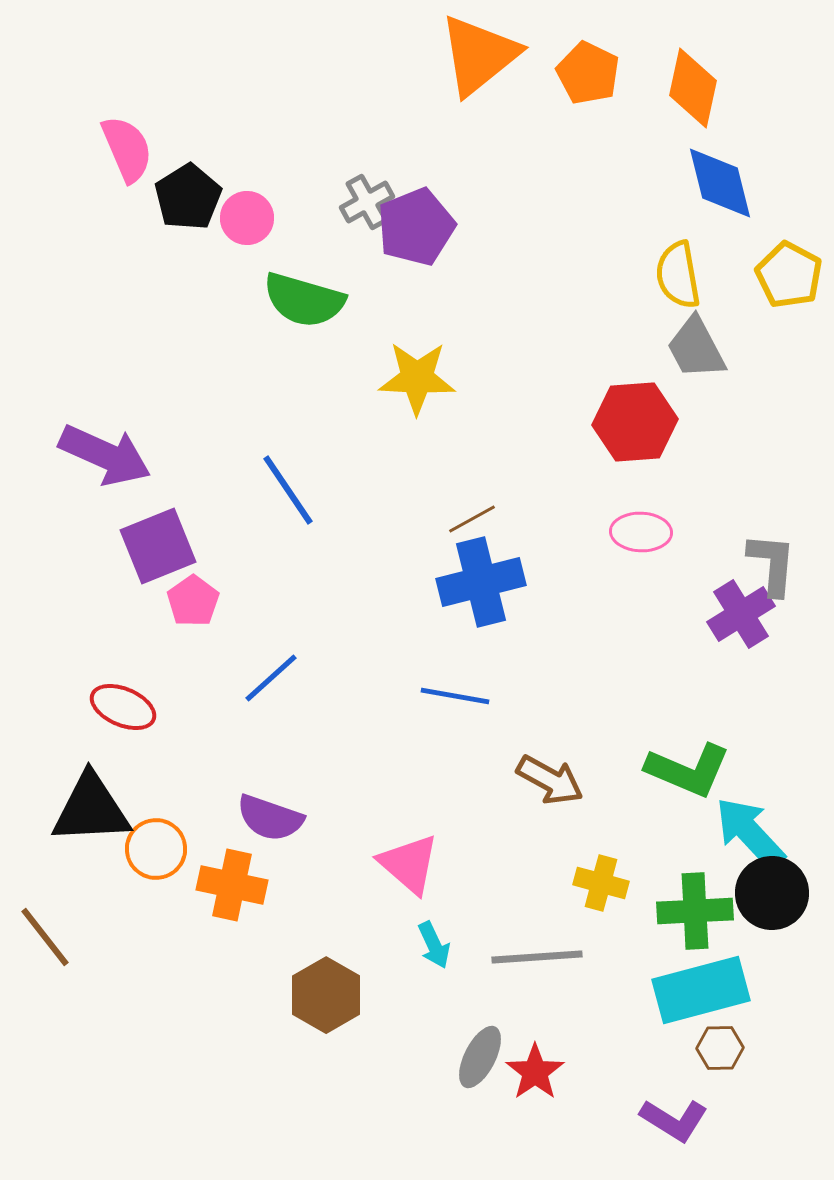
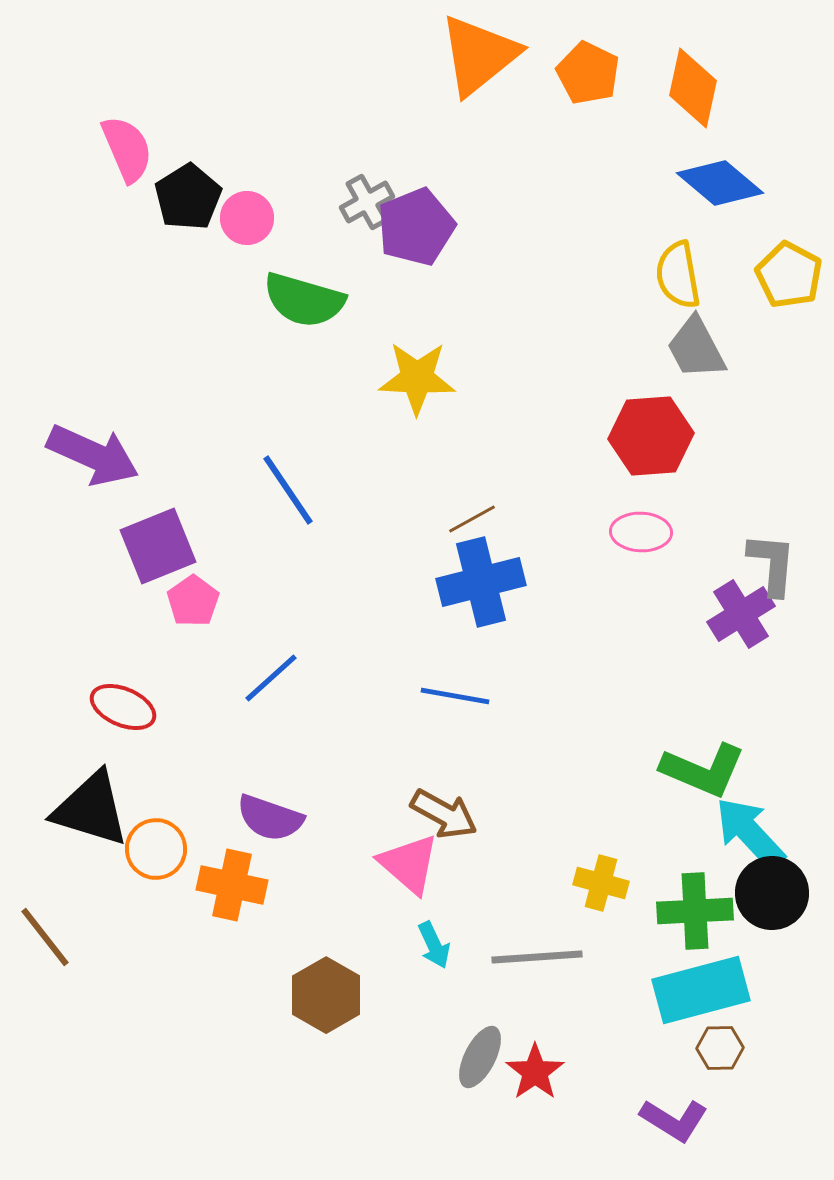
blue diamond at (720, 183): rotated 36 degrees counterclockwise
red hexagon at (635, 422): moved 16 px right, 14 px down
purple arrow at (105, 455): moved 12 px left
green L-shape at (688, 770): moved 15 px right
brown arrow at (550, 780): moved 106 px left, 34 px down
black triangle at (91, 809): rotated 20 degrees clockwise
